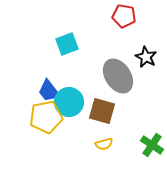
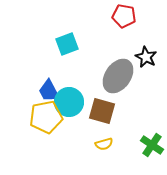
gray ellipse: rotated 68 degrees clockwise
blue trapezoid: rotated 10 degrees clockwise
